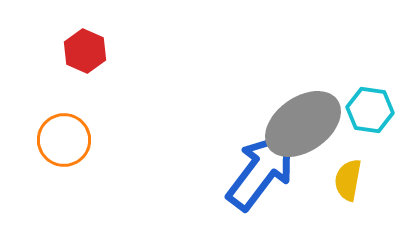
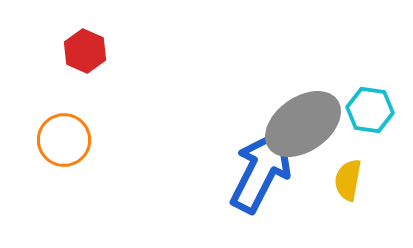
blue arrow: rotated 10 degrees counterclockwise
